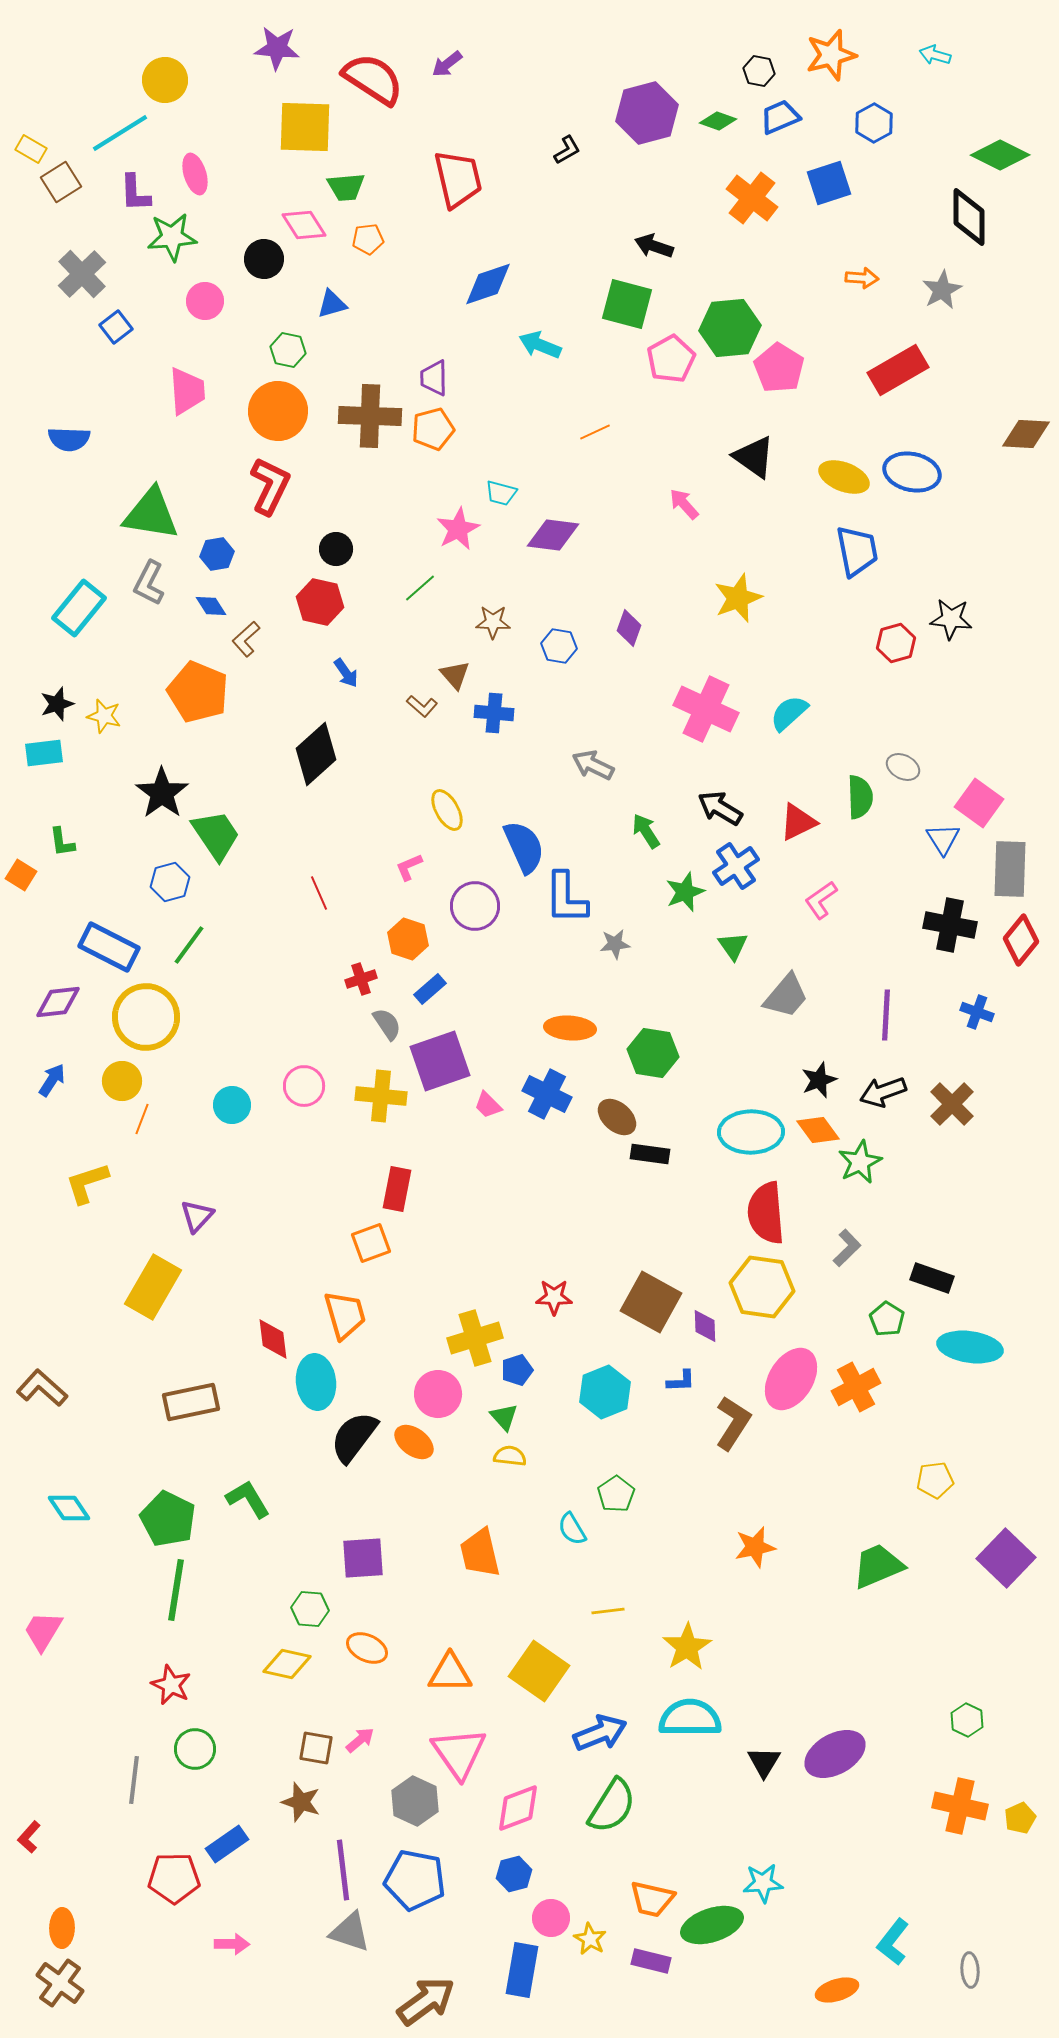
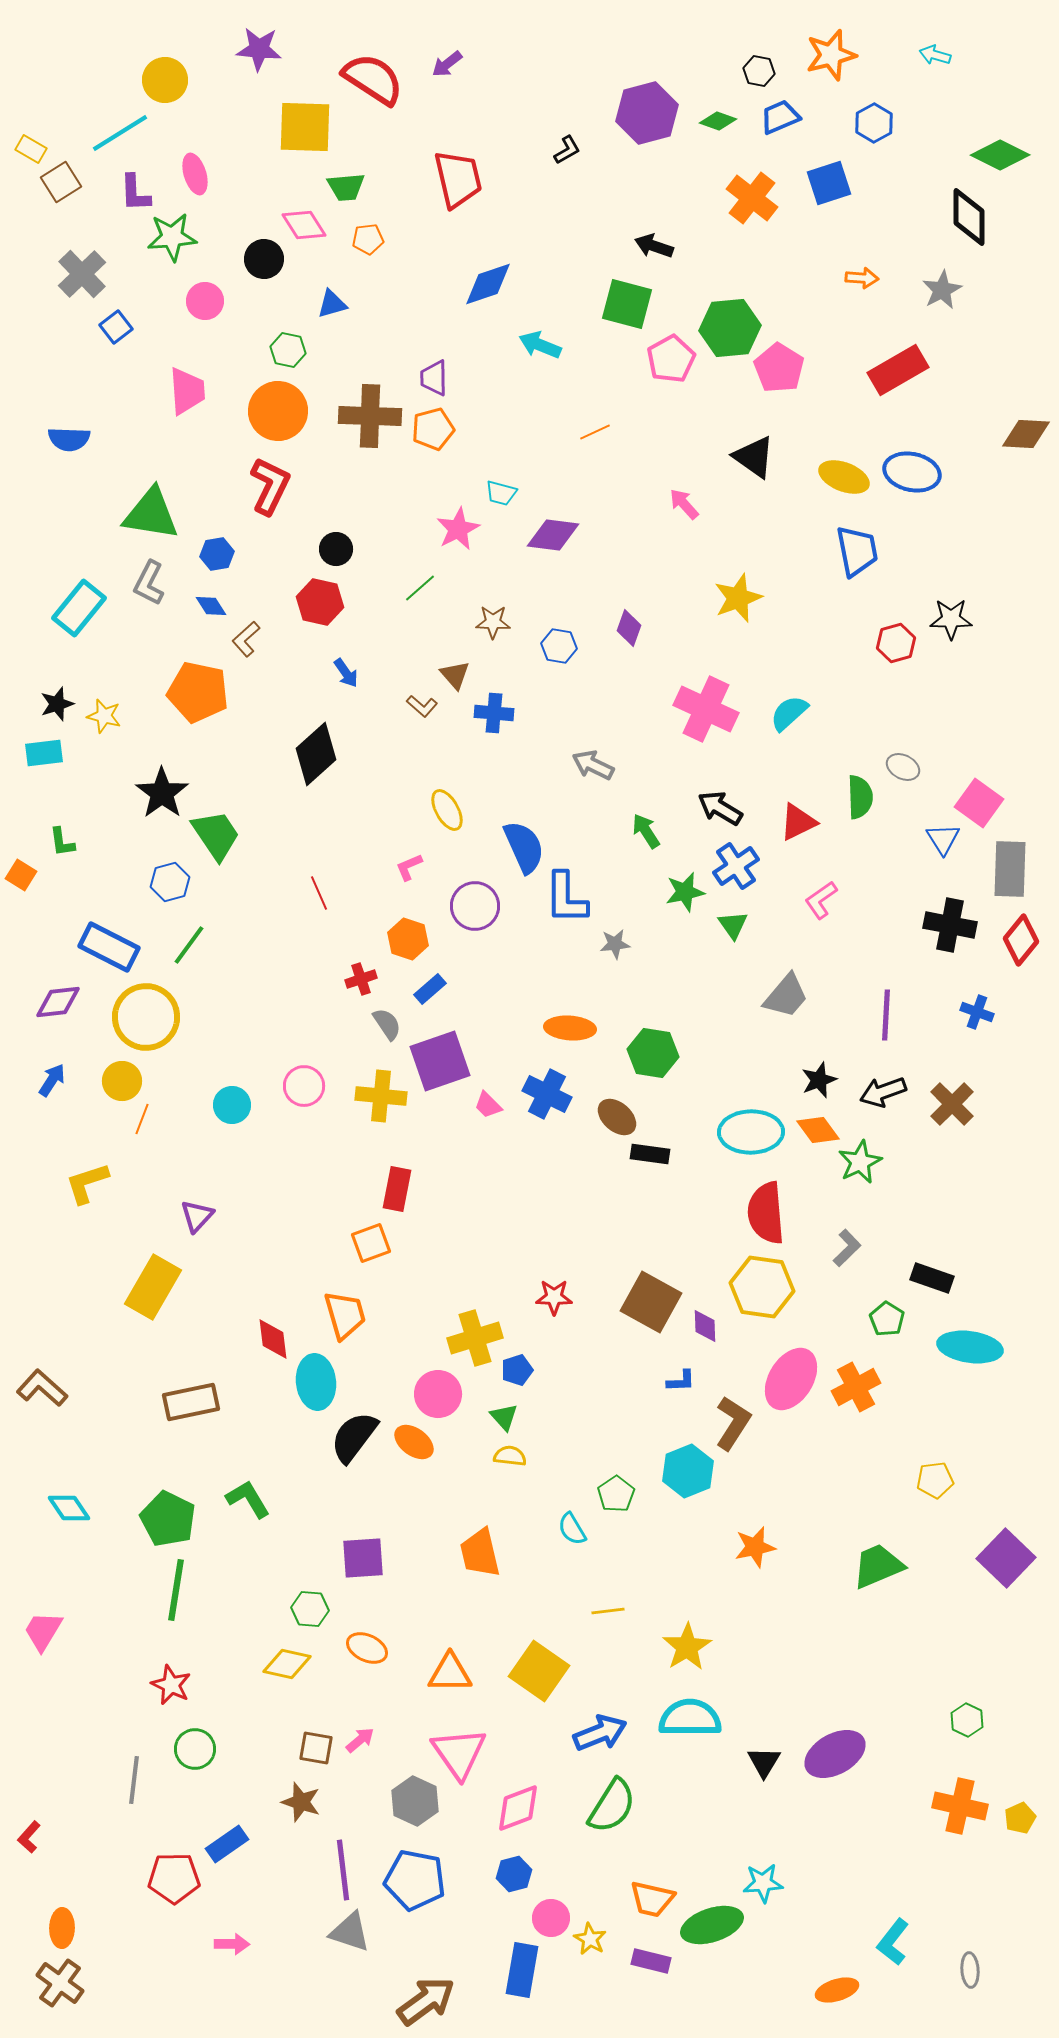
purple star at (277, 48): moved 18 px left, 1 px down
black star at (951, 619): rotated 6 degrees counterclockwise
orange pentagon at (198, 692): rotated 10 degrees counterclockwise
green star at (685, 892): rotated 9 degrees clockwise
green triangle at (733, 946): moved 21 px up
cyan hexagon at (605, 1392): moved 83 px right, 79 px down
